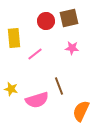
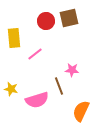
pink star: moved 22 px down
